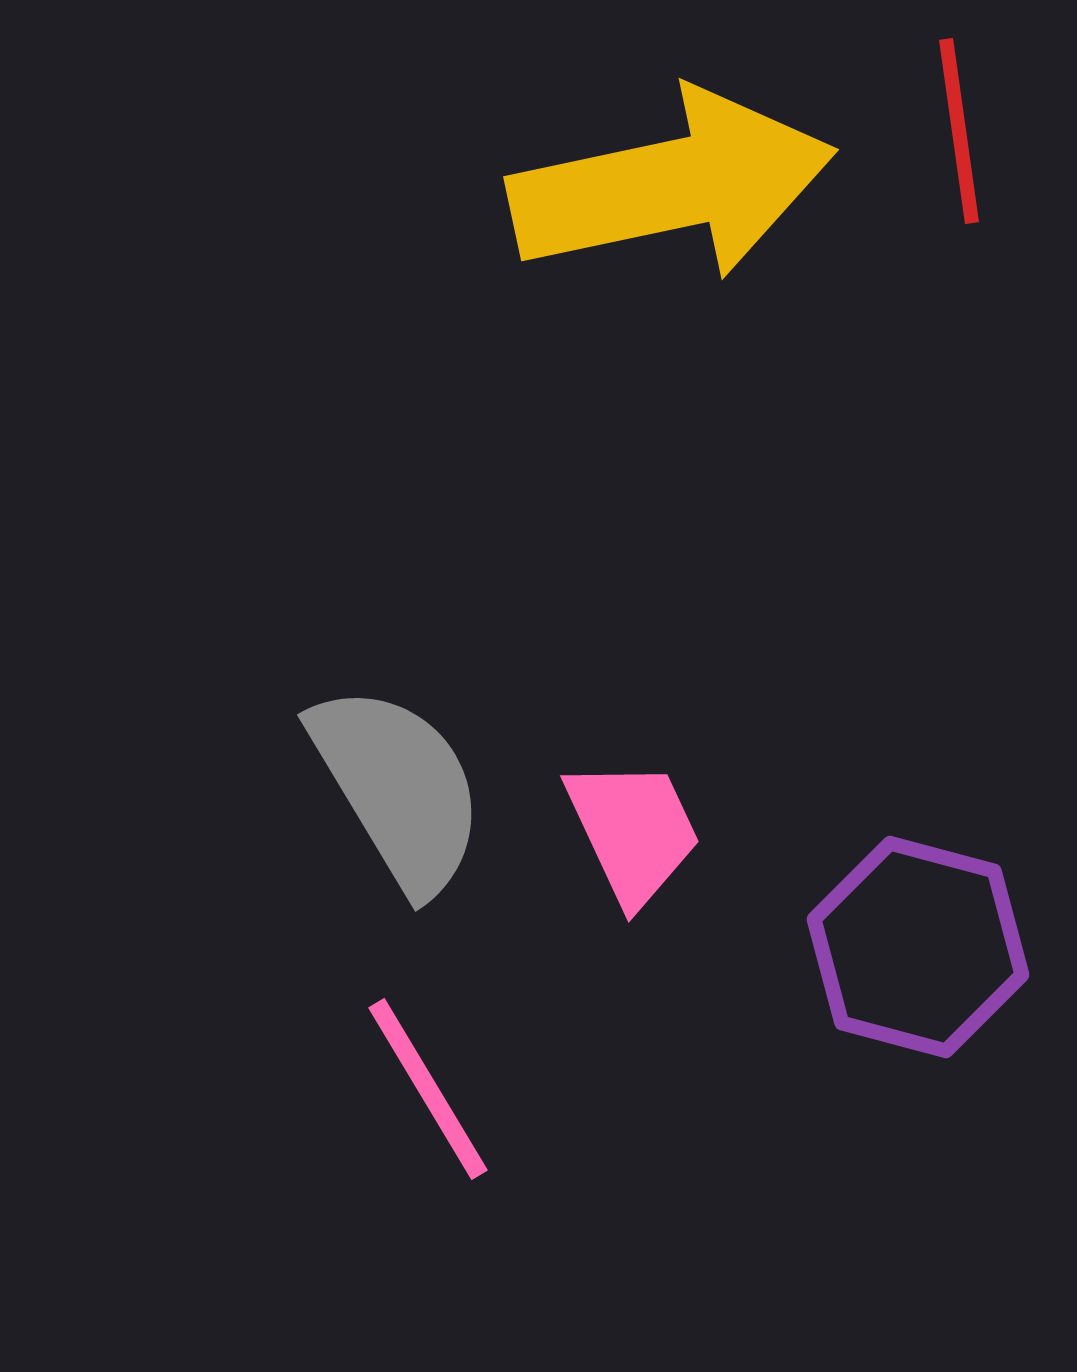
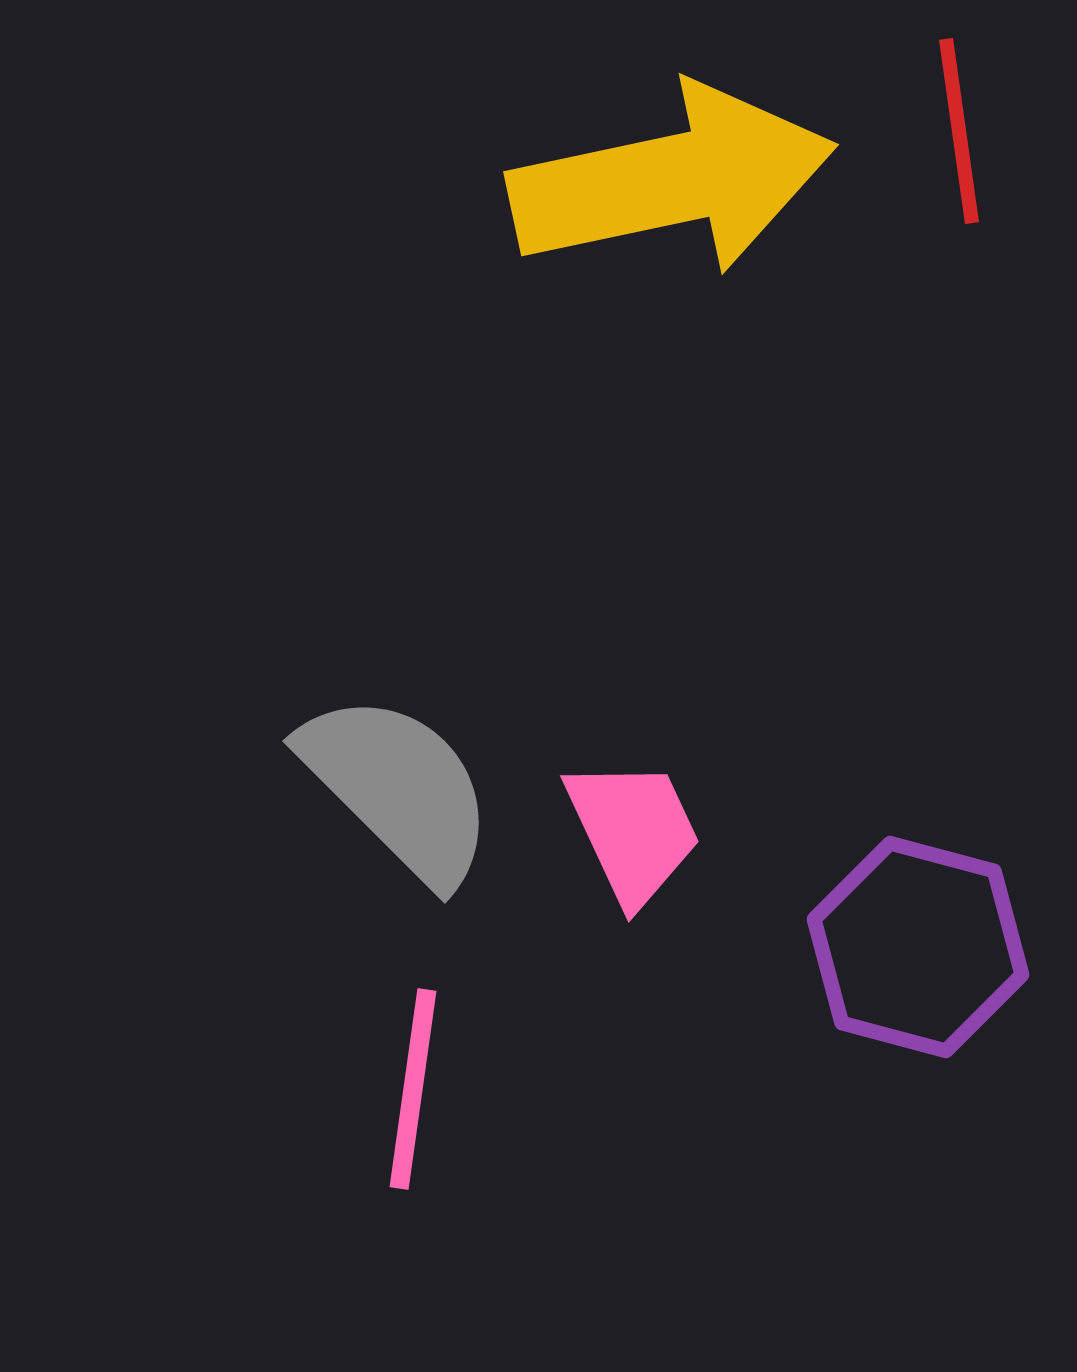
yellow arrow: moved 5 px up
gray semicircle: rotated 14 degrees counterclockwise
pink line: moved 15 px left; rotated 39 degrees clockwise
